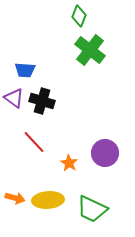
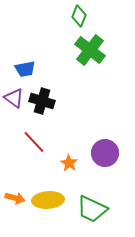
blue trapezoid: moved 1 px up; rotated 15 degrees counterclockwise
